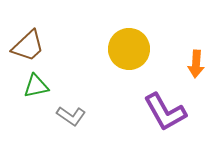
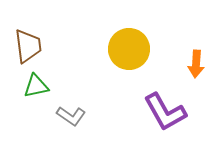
brown trapezoid: rotated 54 degrees counterclockwise
